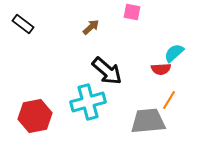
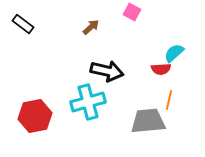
pink square: rotated 18 degrees clockwise
black arrow: rotated 28 degrees counterclockwise
orange line: rotated 18 degrees counterclockwise
